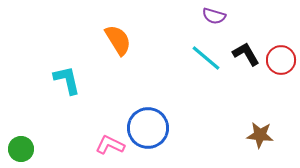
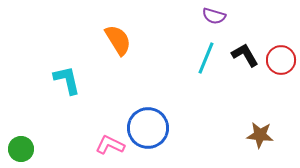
black L-shape: moved 1 px left, 1 px down
cyan line: rotated 72 degrees clockwise
